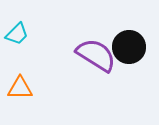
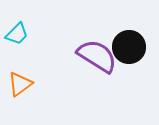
purple semicircle: moved 1 px right, 1 px down
orange triangle: moved 4 px up; rotated 36 degrees counterclockwise
